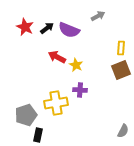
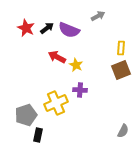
red star: moved 1 px right, 1 px down
yellow cross: rotated 15 degrees counterclockwise
